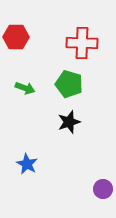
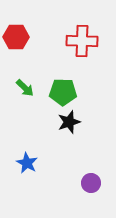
red cross: moved 2 px up
green pentagon: moved 6 px left, 8 px down; rotated 16 degrees counterclockwise
green arrow: rotated 24 degrees clockwise
blue star: moved 1 px up
purple circle: moved 12 px left, 6 px up
